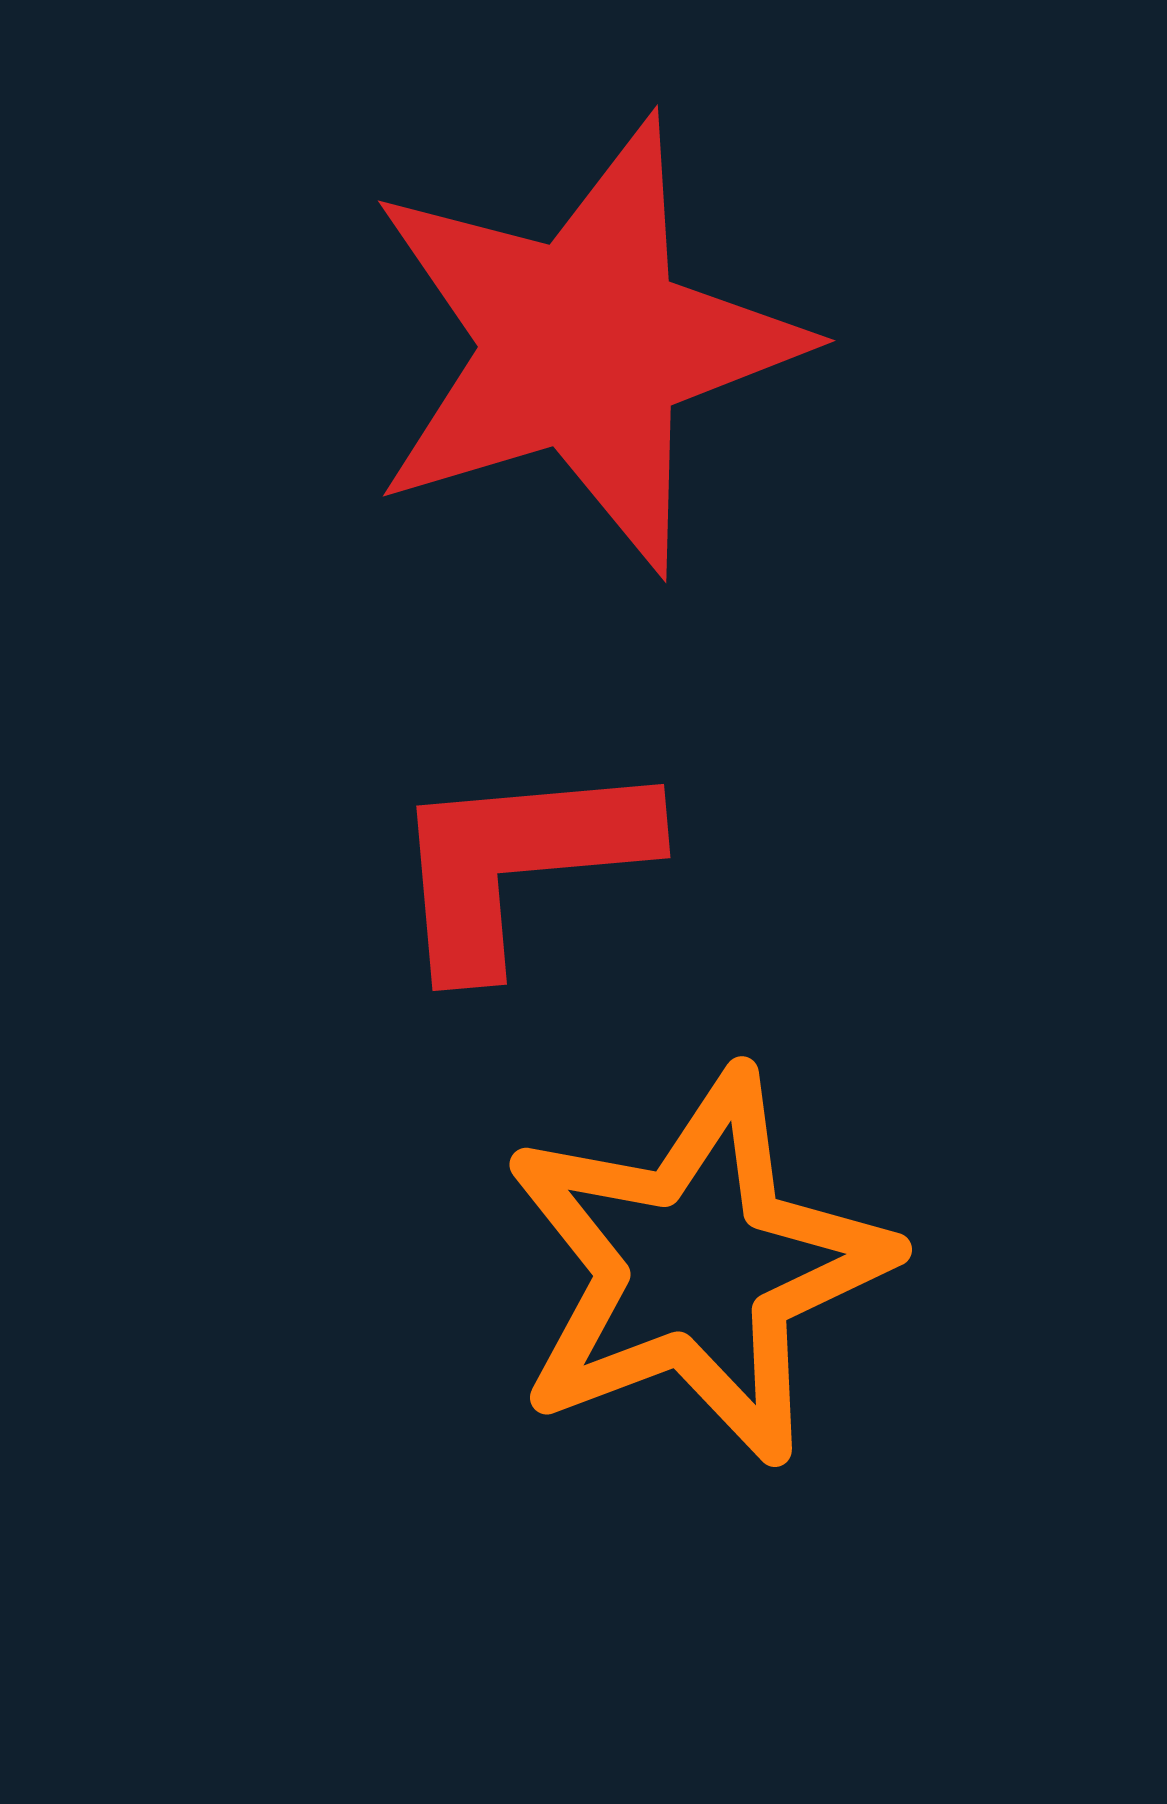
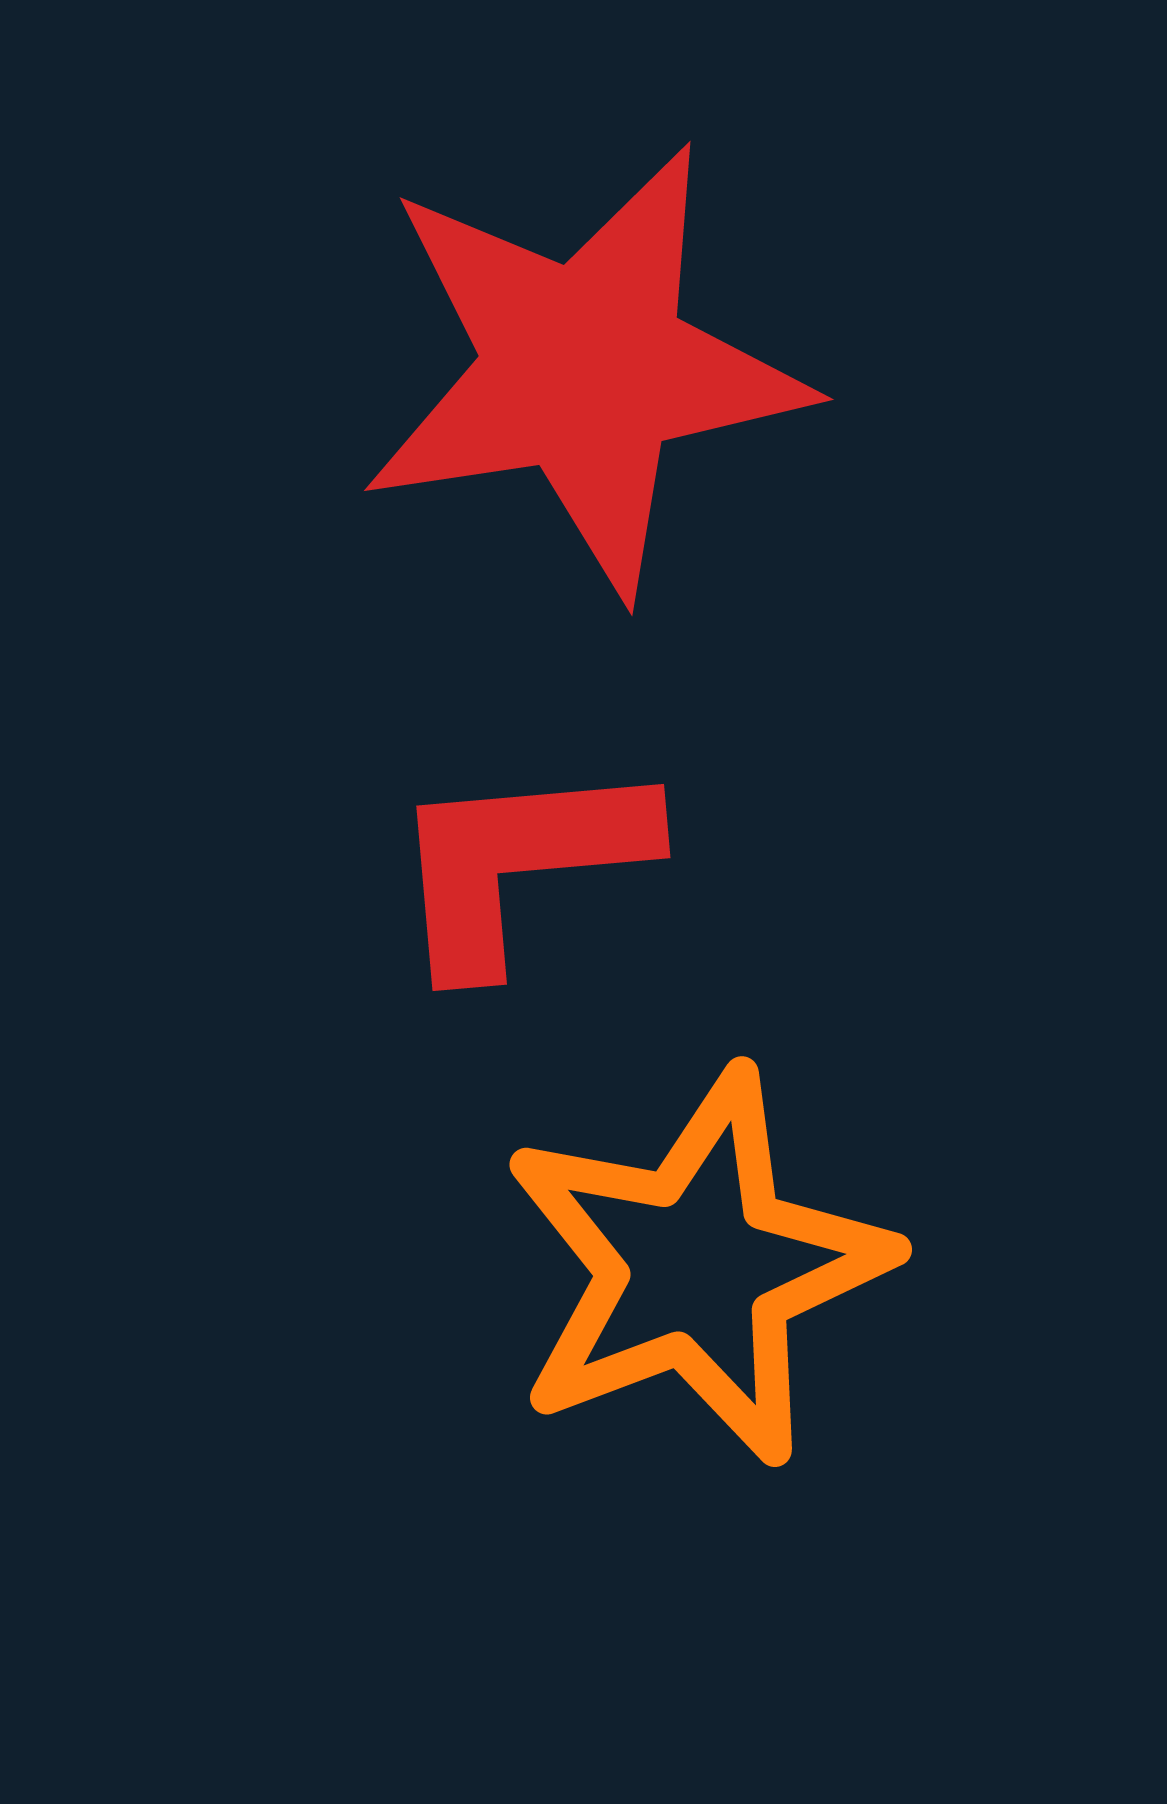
red star: moved 24 px down; rotated 8 degrees clockwise
